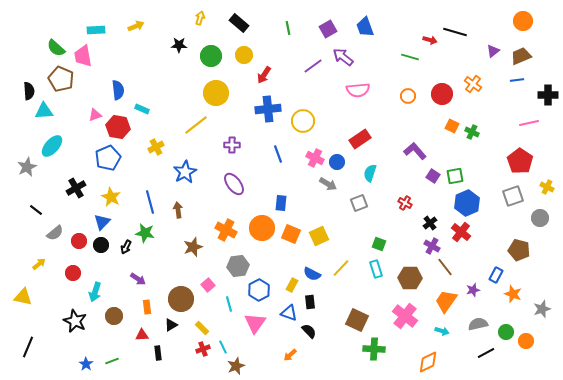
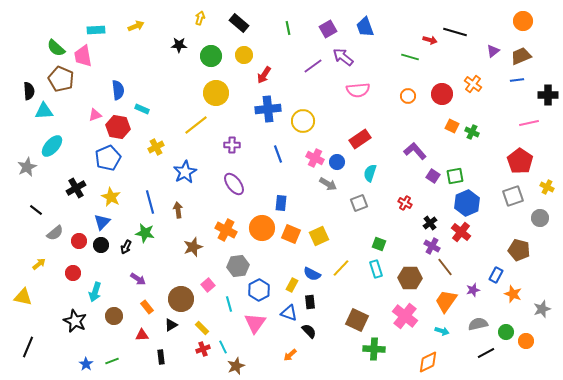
orange rectangle at (147, 307): rotated 32 degrees counterclockwise
black rectangle at (158, 353): moved 3 px right, 4 px down
